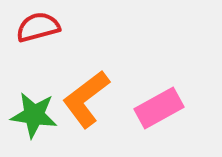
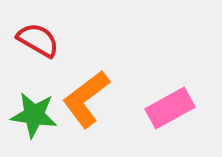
red semicircle: moved 13 px down; rotated 45 degrees clockwise
pink rectangle: moved 11 px right
